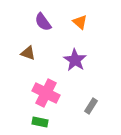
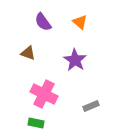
pink cross: moved 2 px left, 1 px down
gray rectangle: rotated 35 degrees clockwise
green rectangle: moved 4 px left, 1 px down
